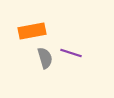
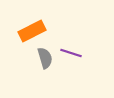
orange rectangle: rotated 16 degrees counterclockwise
